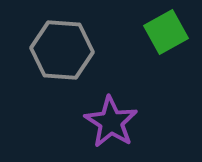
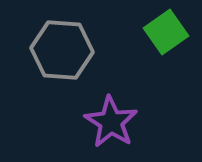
green square: rotated 6 degrees counterclockwise
